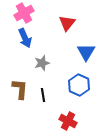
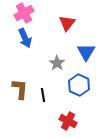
gray star: moved 15 px right; rotated 21 degrees counterclockwise
